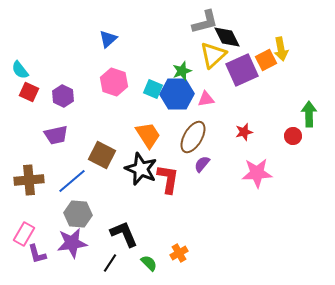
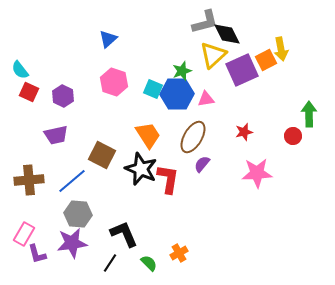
black diamond: moved 3 px up
